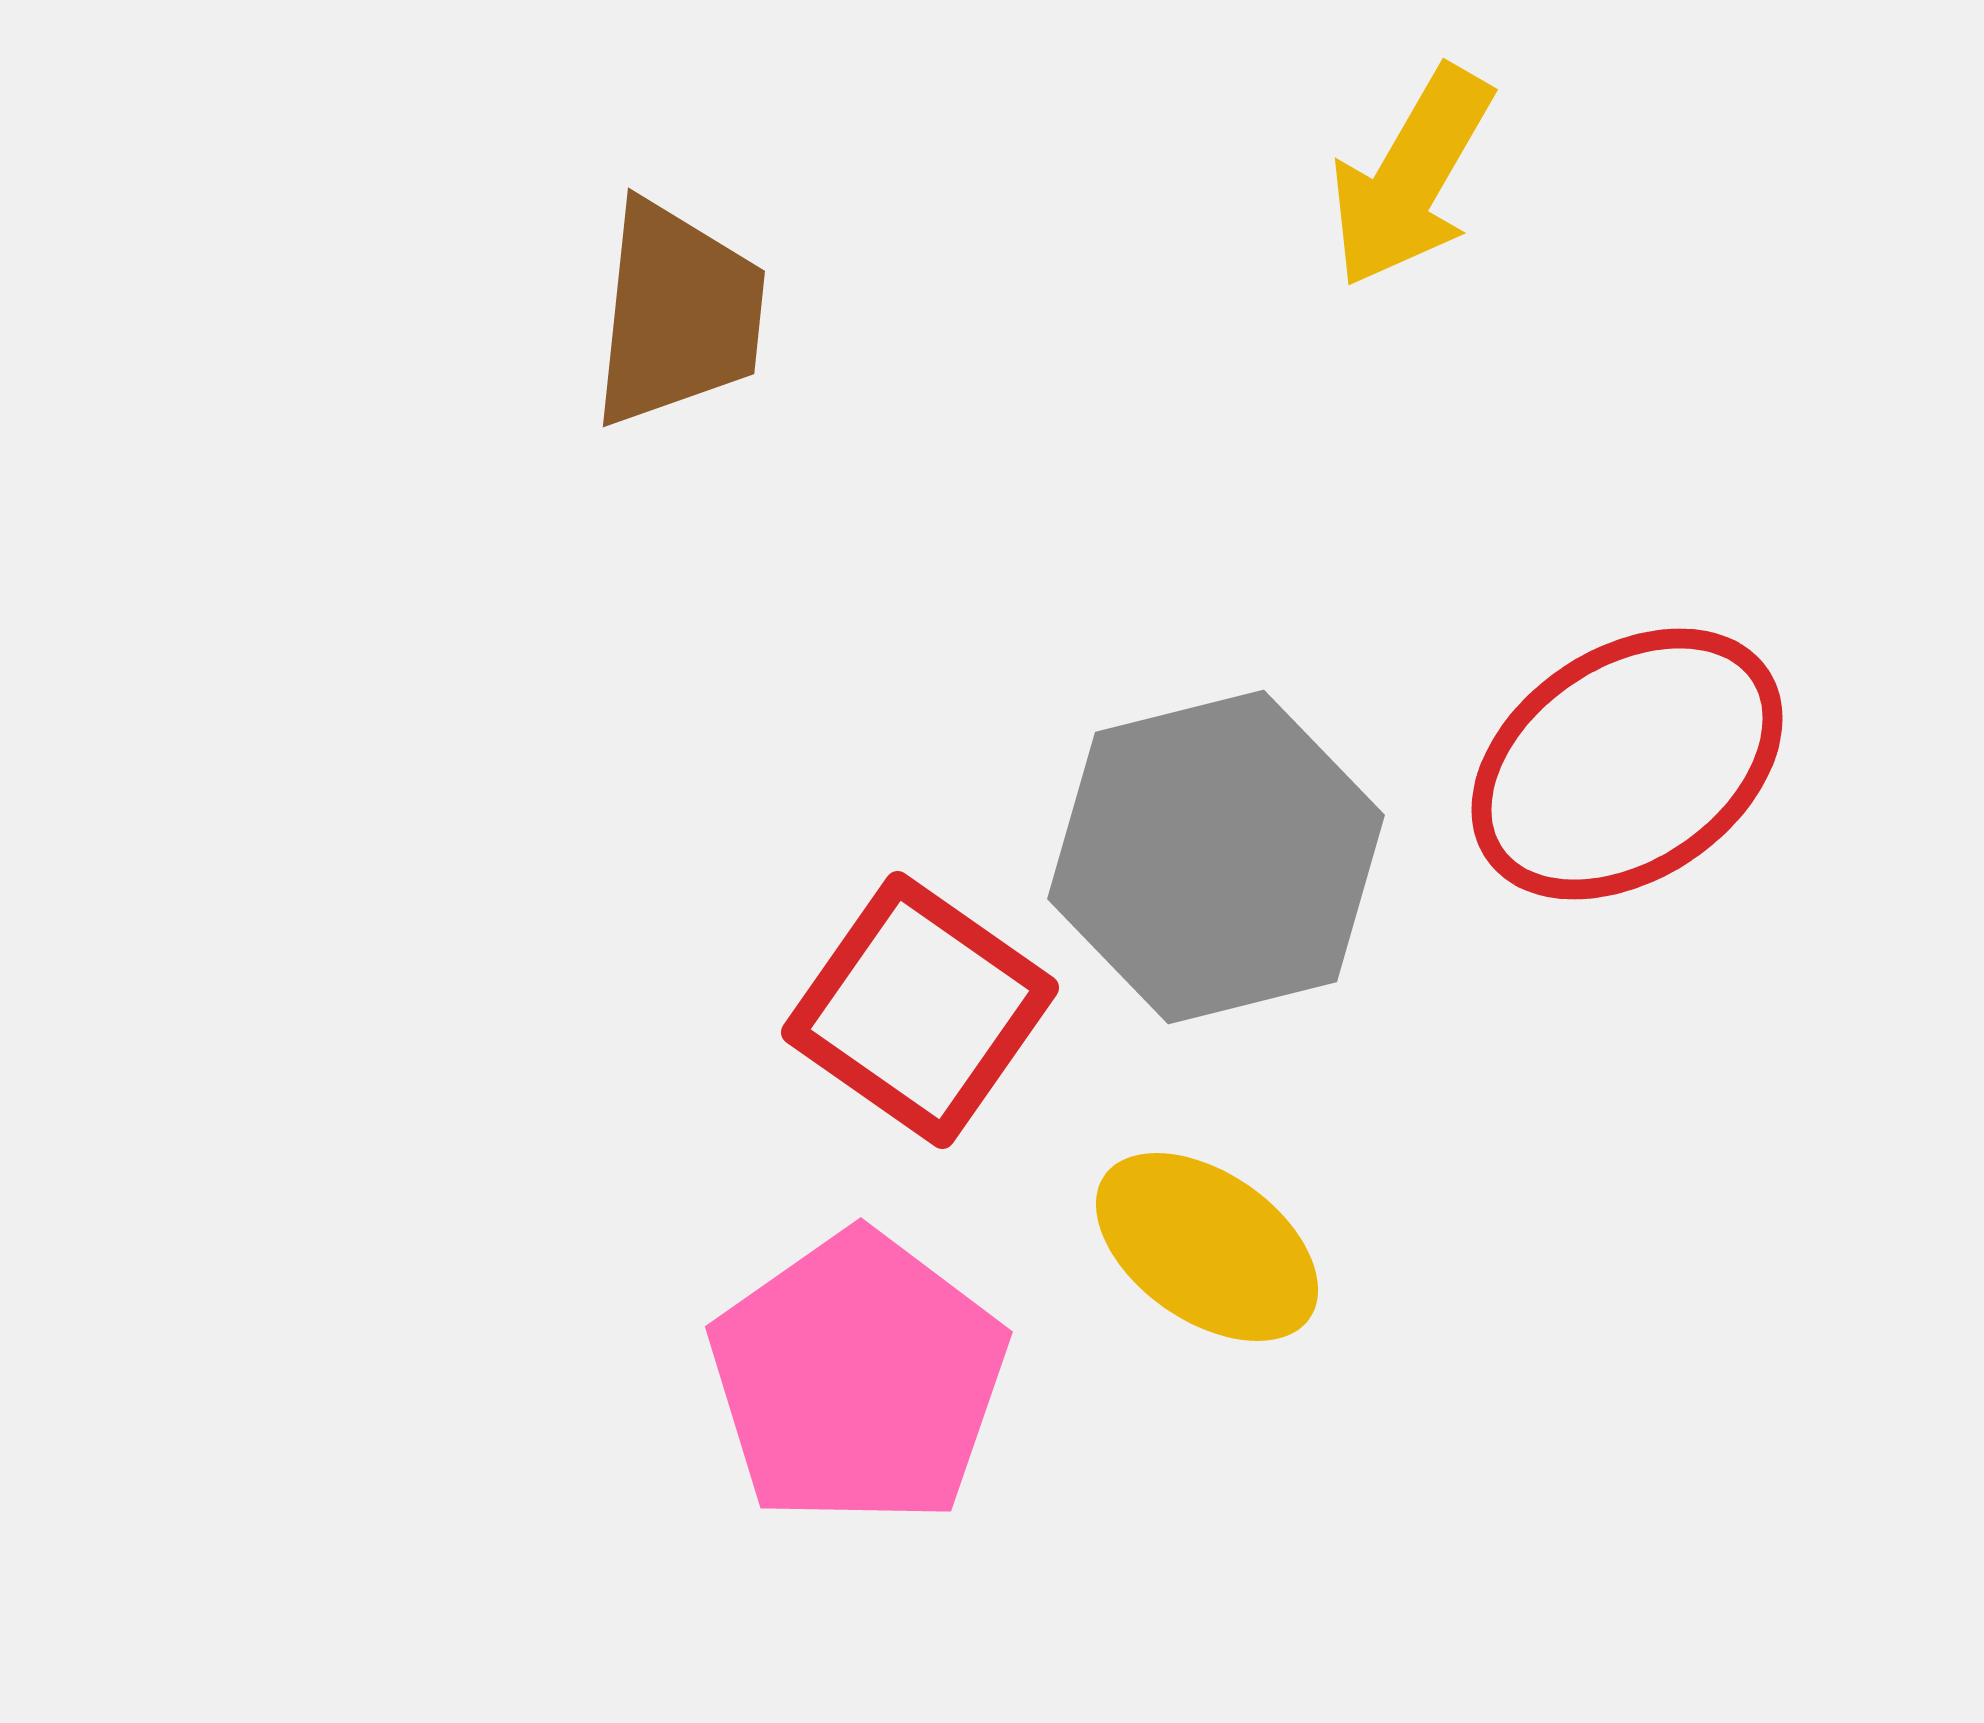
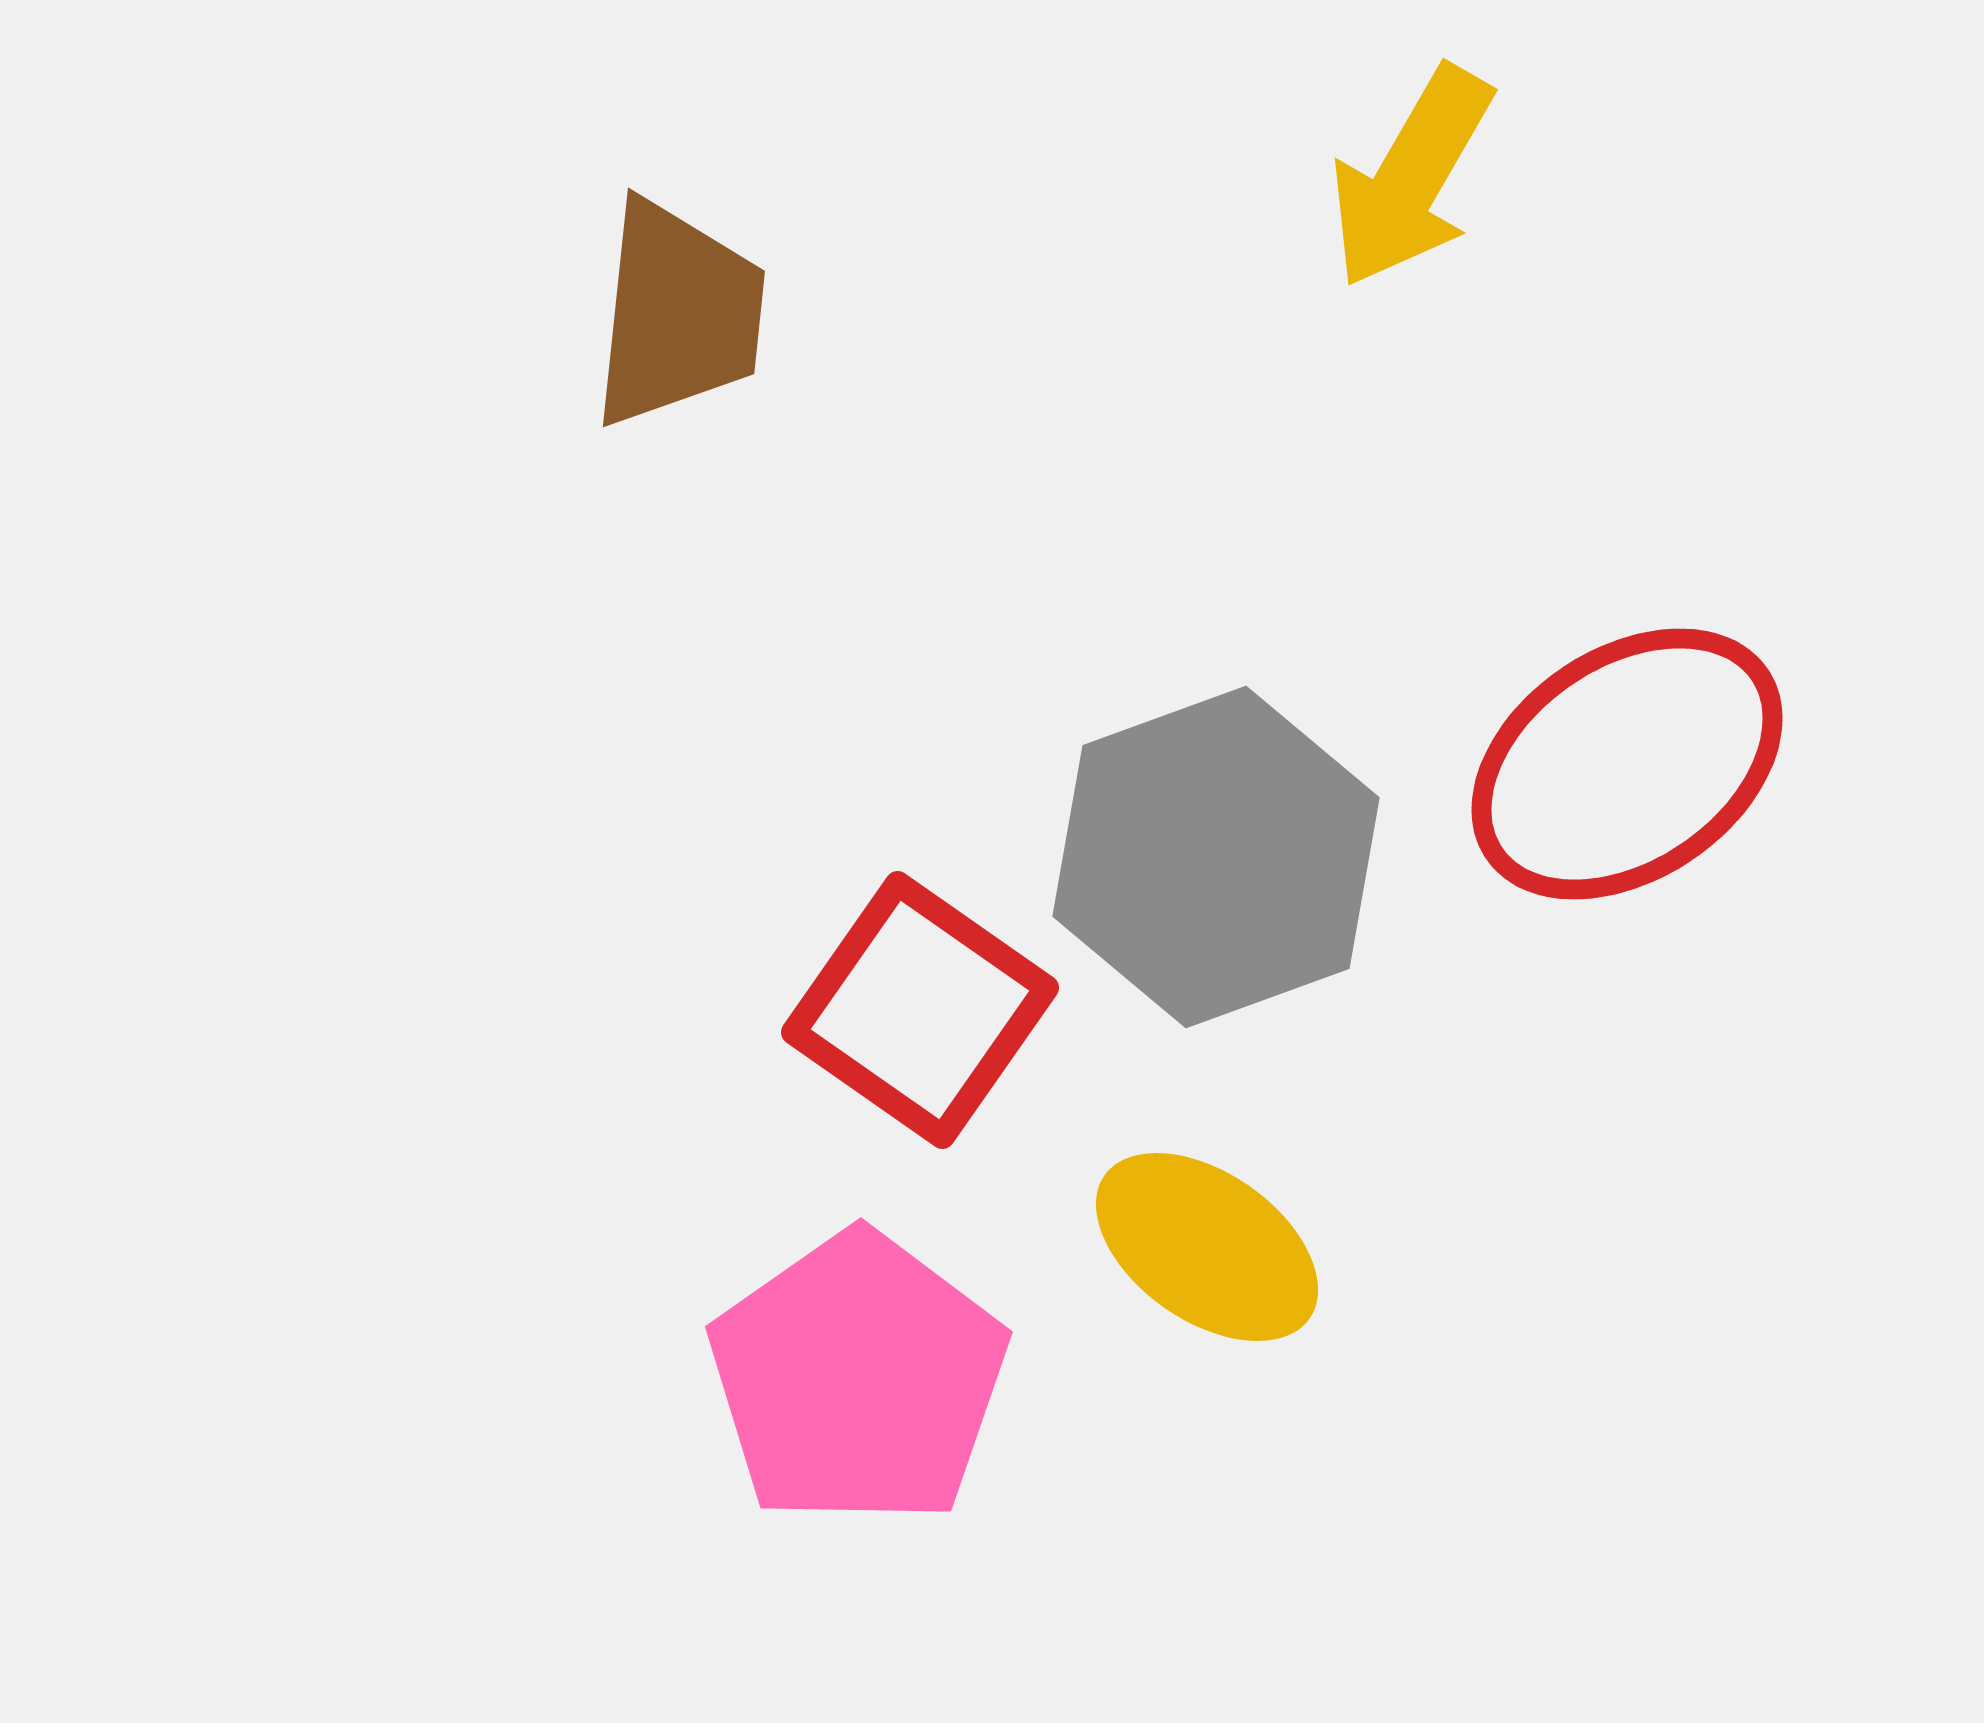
gray hexagon: rotated 6 degrees counterclockwise
